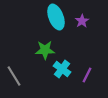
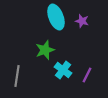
purple star: rotated 24 degrees counterclockwise
green star: rotated 18 degrees counterclockwise
cyan cross: moved 1 px right, 1 px down
gray line: moved 3 px right; rotated 40 degrees clockwise
